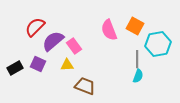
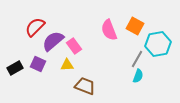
gray line: rotated 30 degrees clockwise
